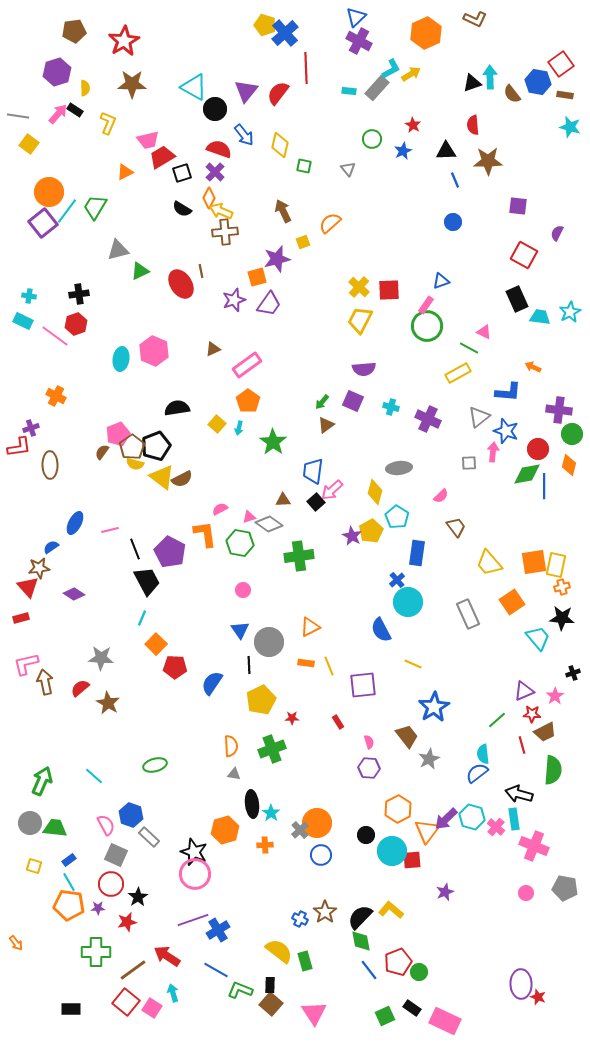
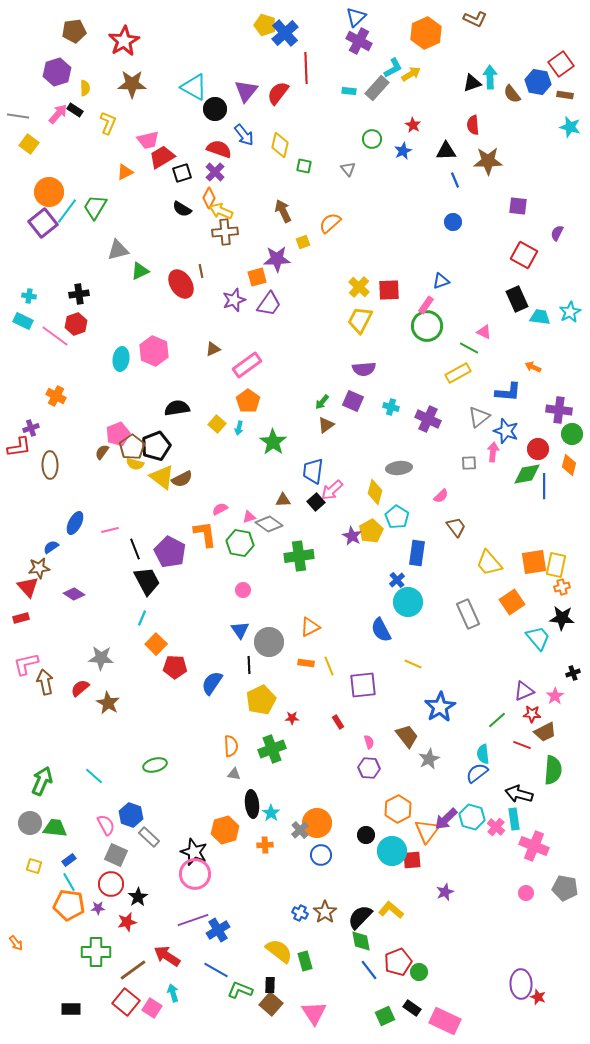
cyan L-shape at (391, 69): moved 2 px right, 1 px up
purple star at (277, 259): rotated 12 degrees clockwise
blue star at (434, 707): moved 6 px right
red line at (522, 745): rotated 54 degrees counterclockwise
blue cross at (300, 919): moved 6 px up
